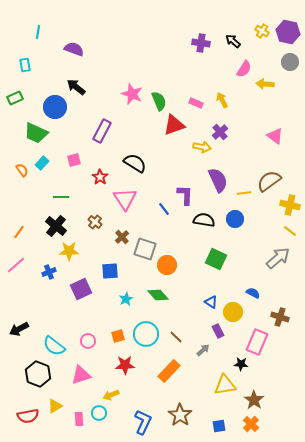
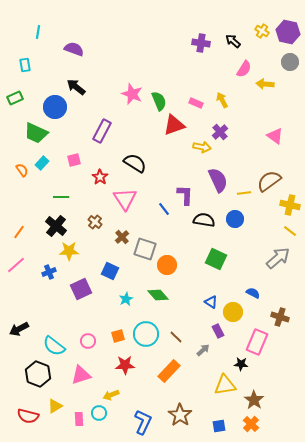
blue square at (110, 271): rotated 30 degrees clockwise
red semicircle at (28, 416): rotated 25 degrees clockwise
